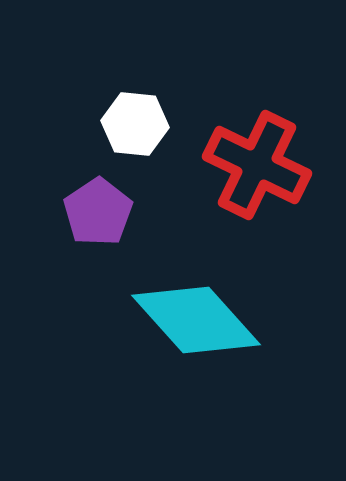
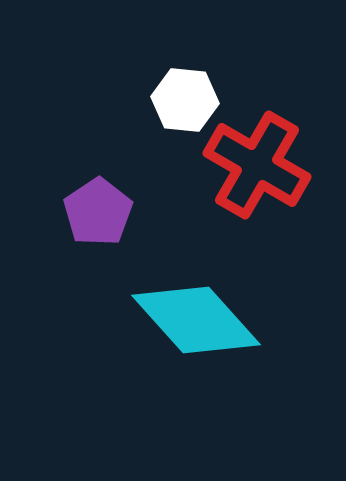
white hexagon: moved 50 px right, 24 px up
red cross: rotated 4 degrees clockwise
